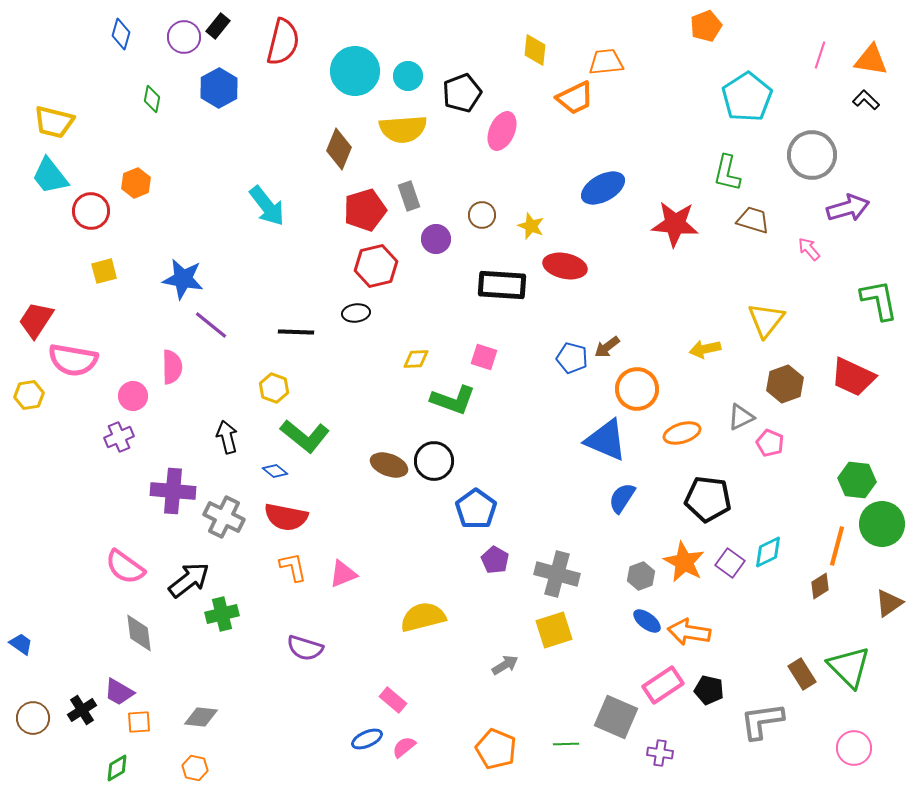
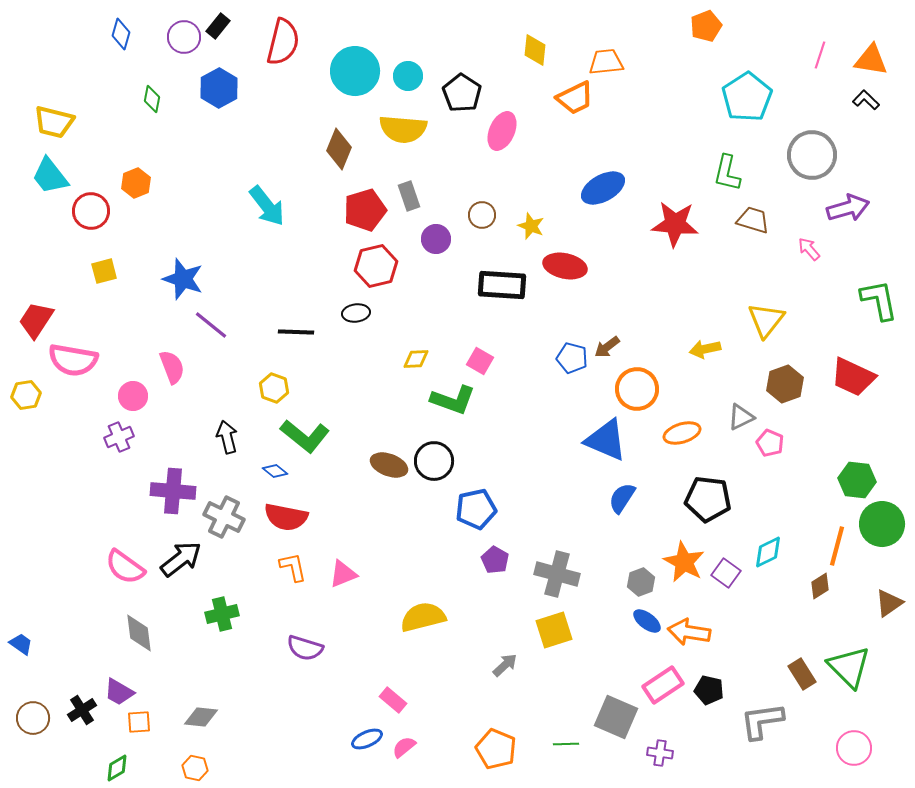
black pentagon at (462, 93): rotated 18 degrees counterclockwise
yellow semicircle at (403, 129): rotated 9 degrees clockwise
blue star at (183, 279): rotated 9 degrees clockwise
pink square at (484, 357): moved 4 px left, 4 px down; rotated 12 degrees clockwise
pink semicircle at (172, 367): rotated 20 degrees counterclockwise
yellow hexagon at (29, 395): moved 3 px left
blue pentagon at (476, 509): rotated 24 degrees clockwise
purple square at (730, 563): moved 4 px left, 10 px down
gray hexagon at (641, 576): moved 6 px down
black arrow at (189, 580): moved 8 px left, 21 px up
gray arrow at (505, 665): rotated 12 degrees counterclockwise
